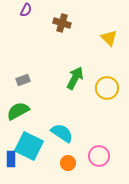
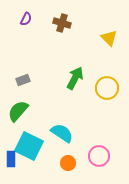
purple semicircle: moved 9 px down
green semicircle: rotated 20 degrees counterclockwise
